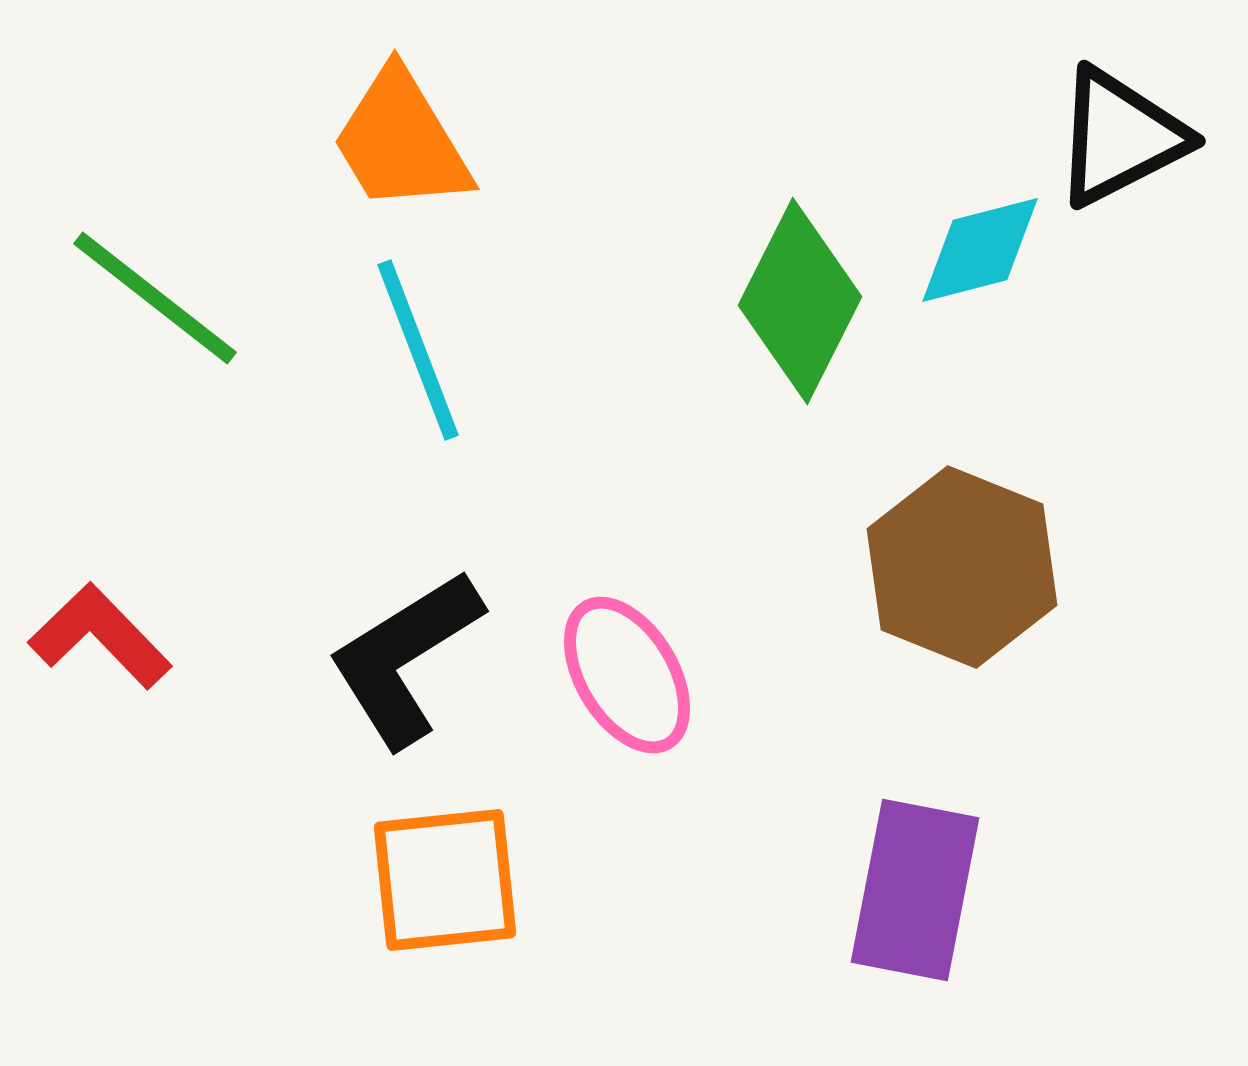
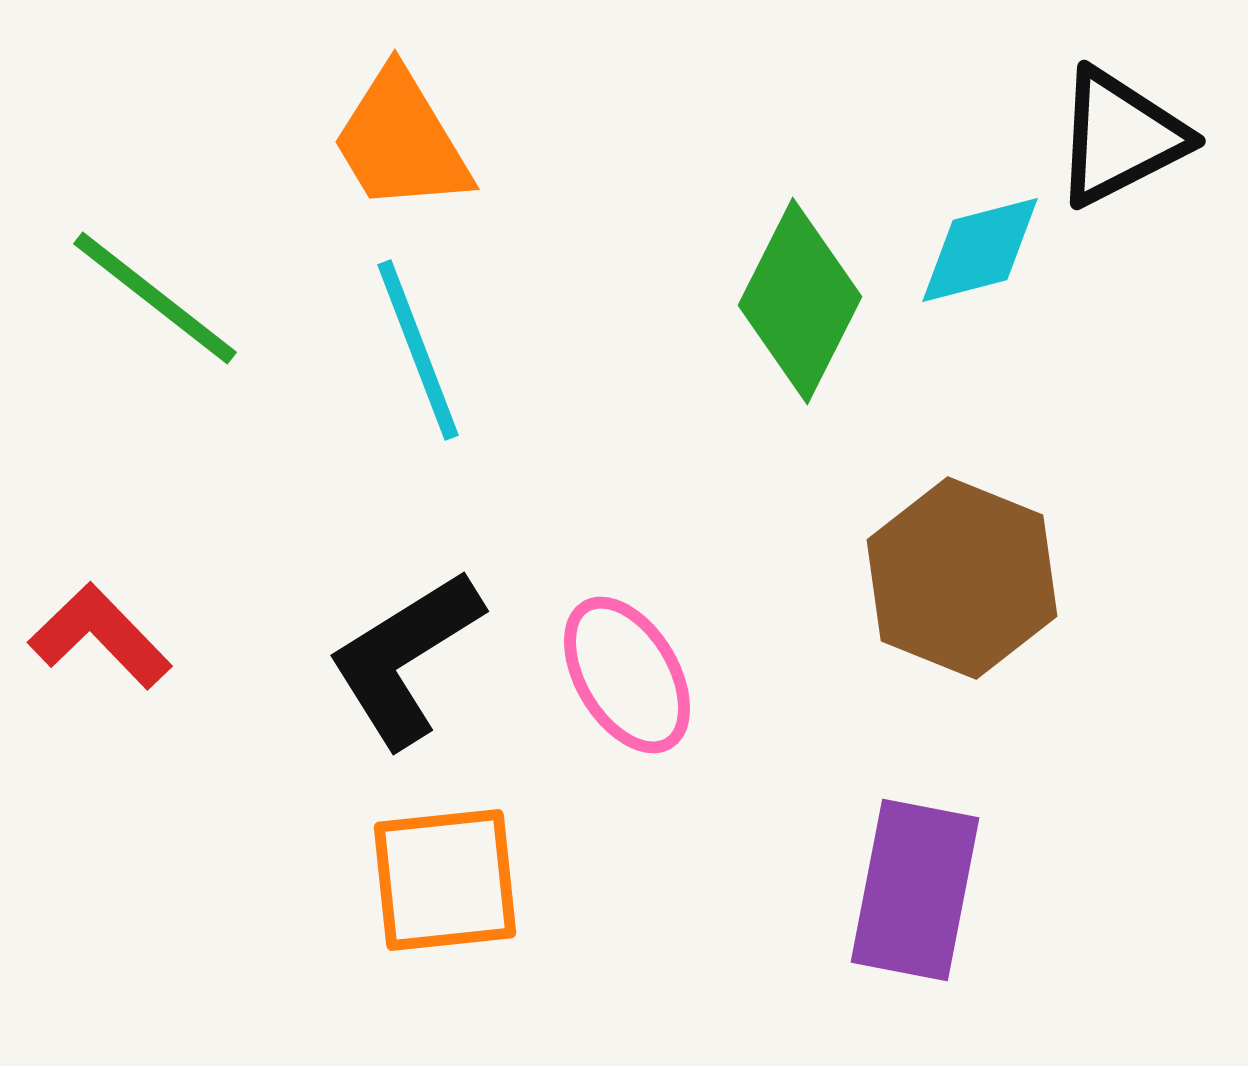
brown hexagon: moved 11 px down
